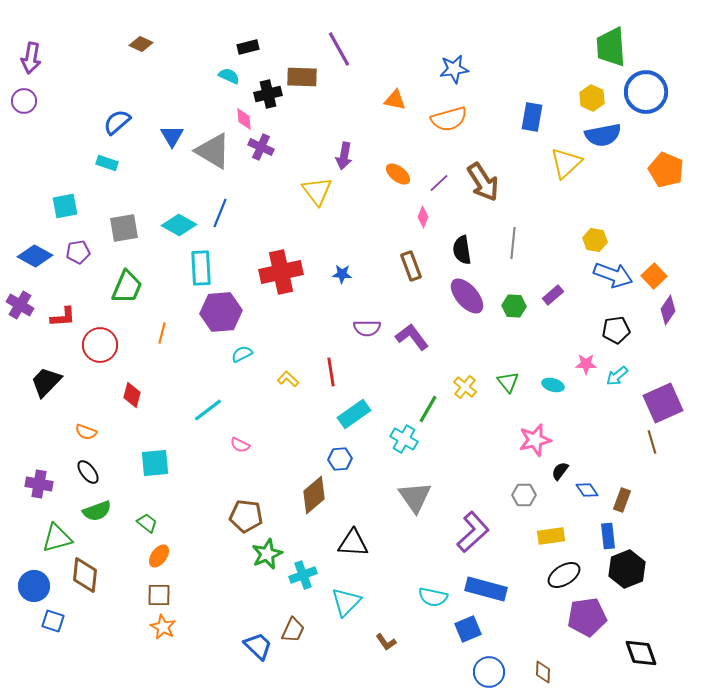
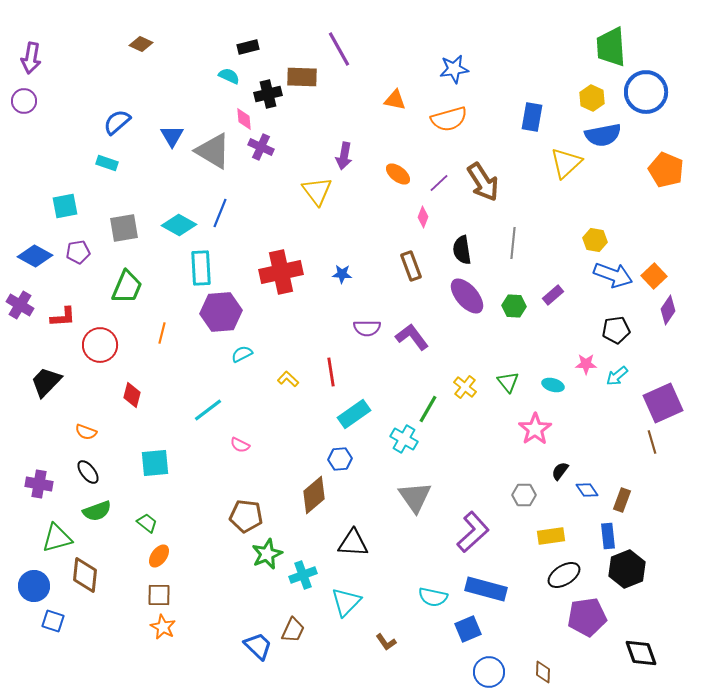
pink star at (535, 440): moved 11 px up; rotated 20 degrees counterclockwise
